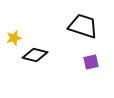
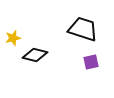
black trapezoid: moved 3 px down
yellow star: moved 1 px left
